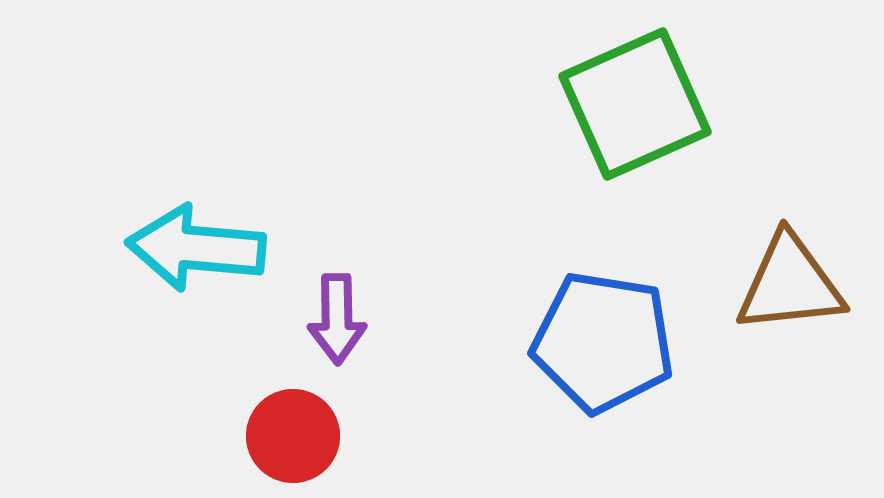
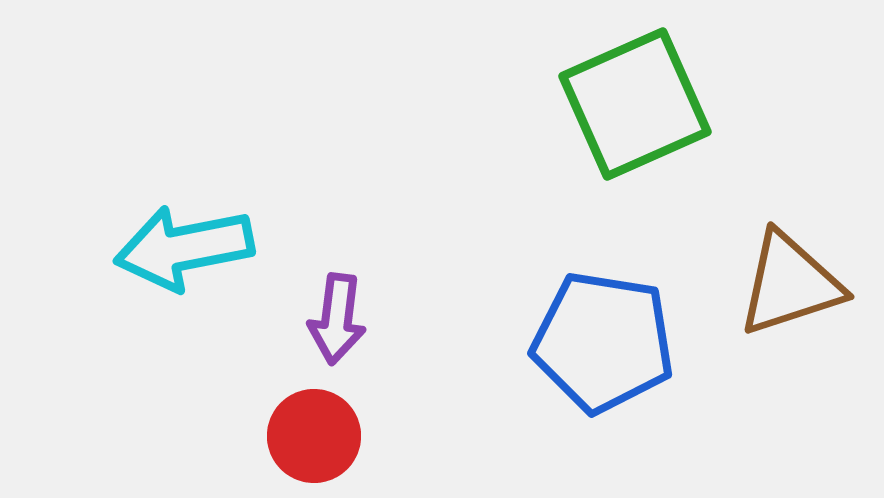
cyan arrow: moved 12 px left; rotated 16 degrees counterclockwise
brown triangle: rotated 12 degrees counterclockwise
purple arrow: rotated 8 degrees clockwise
red circle: moved 21 px right
